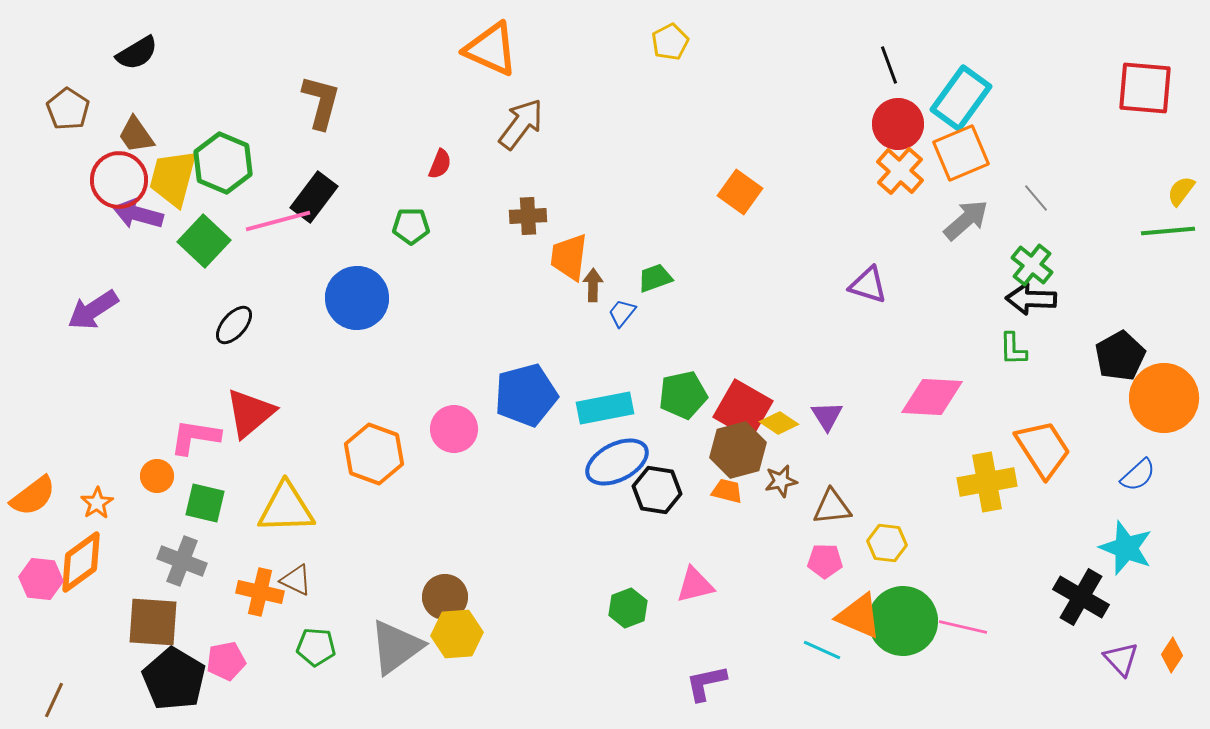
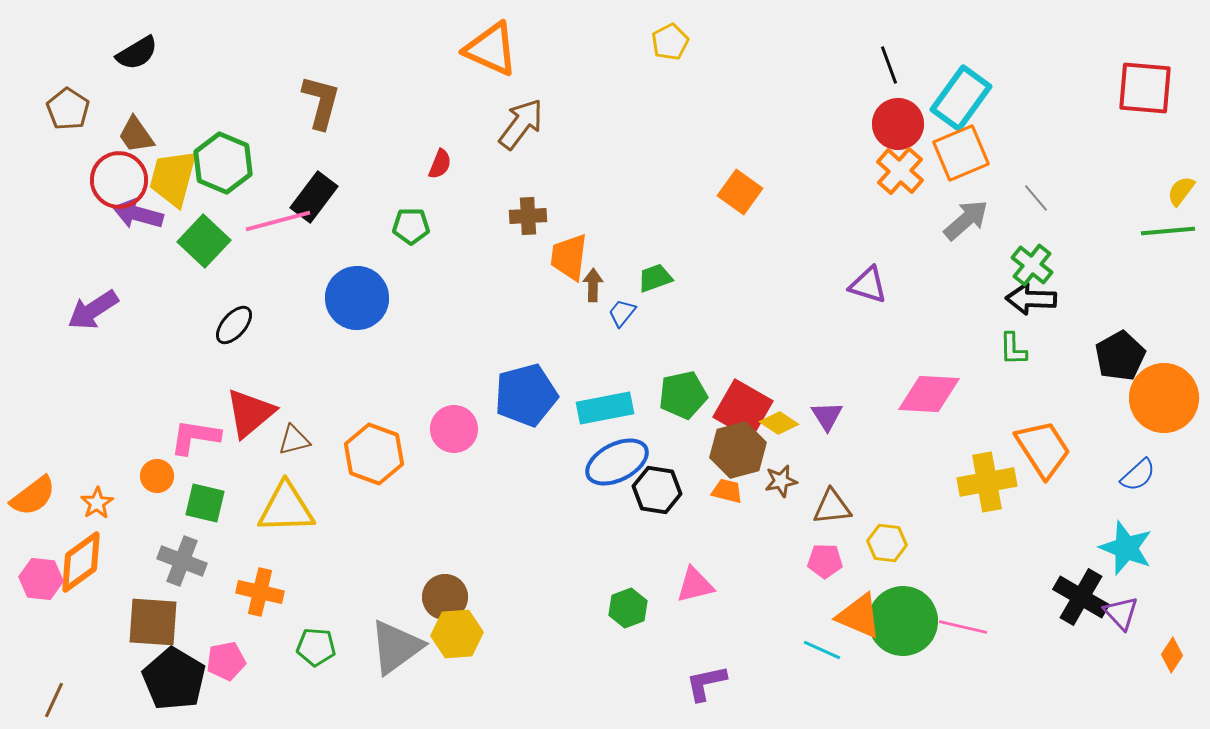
pink diamond at (932, 397): moved 3 px left, 3 px up
brown triangle at (296, 580): moved 2 px left, 140 px up; rotated 40 degrees counterclockwise
purple triangle at (1121, 659): moved 46 px up
